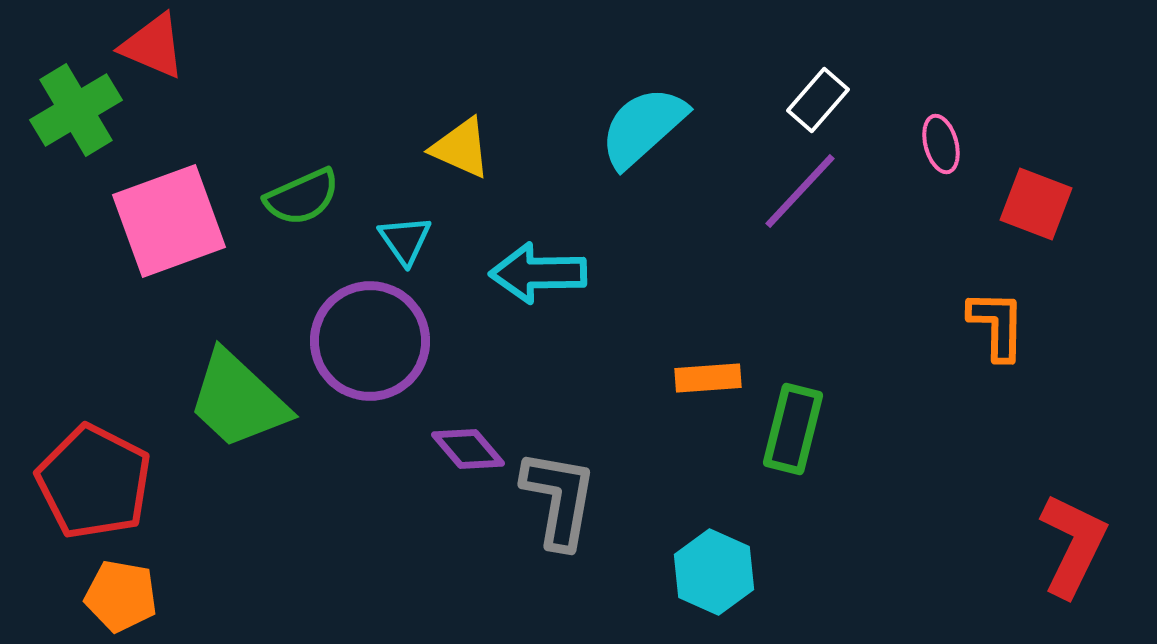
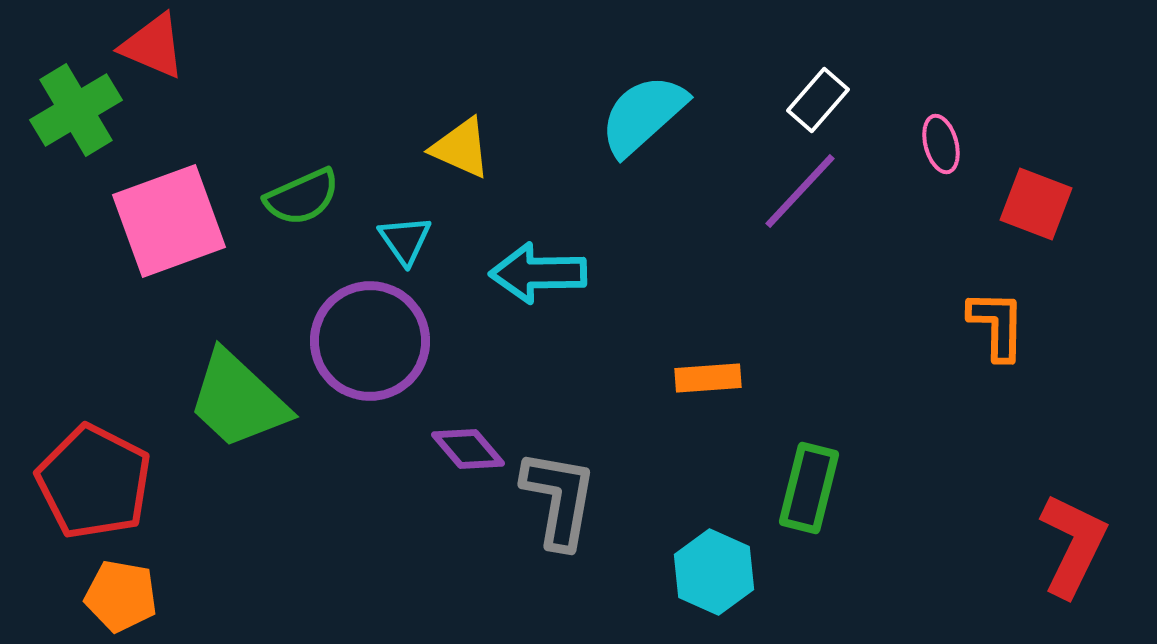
cyan semicircle: moved 12 px up
green rectangle: moved 16 px right, 59 px down
